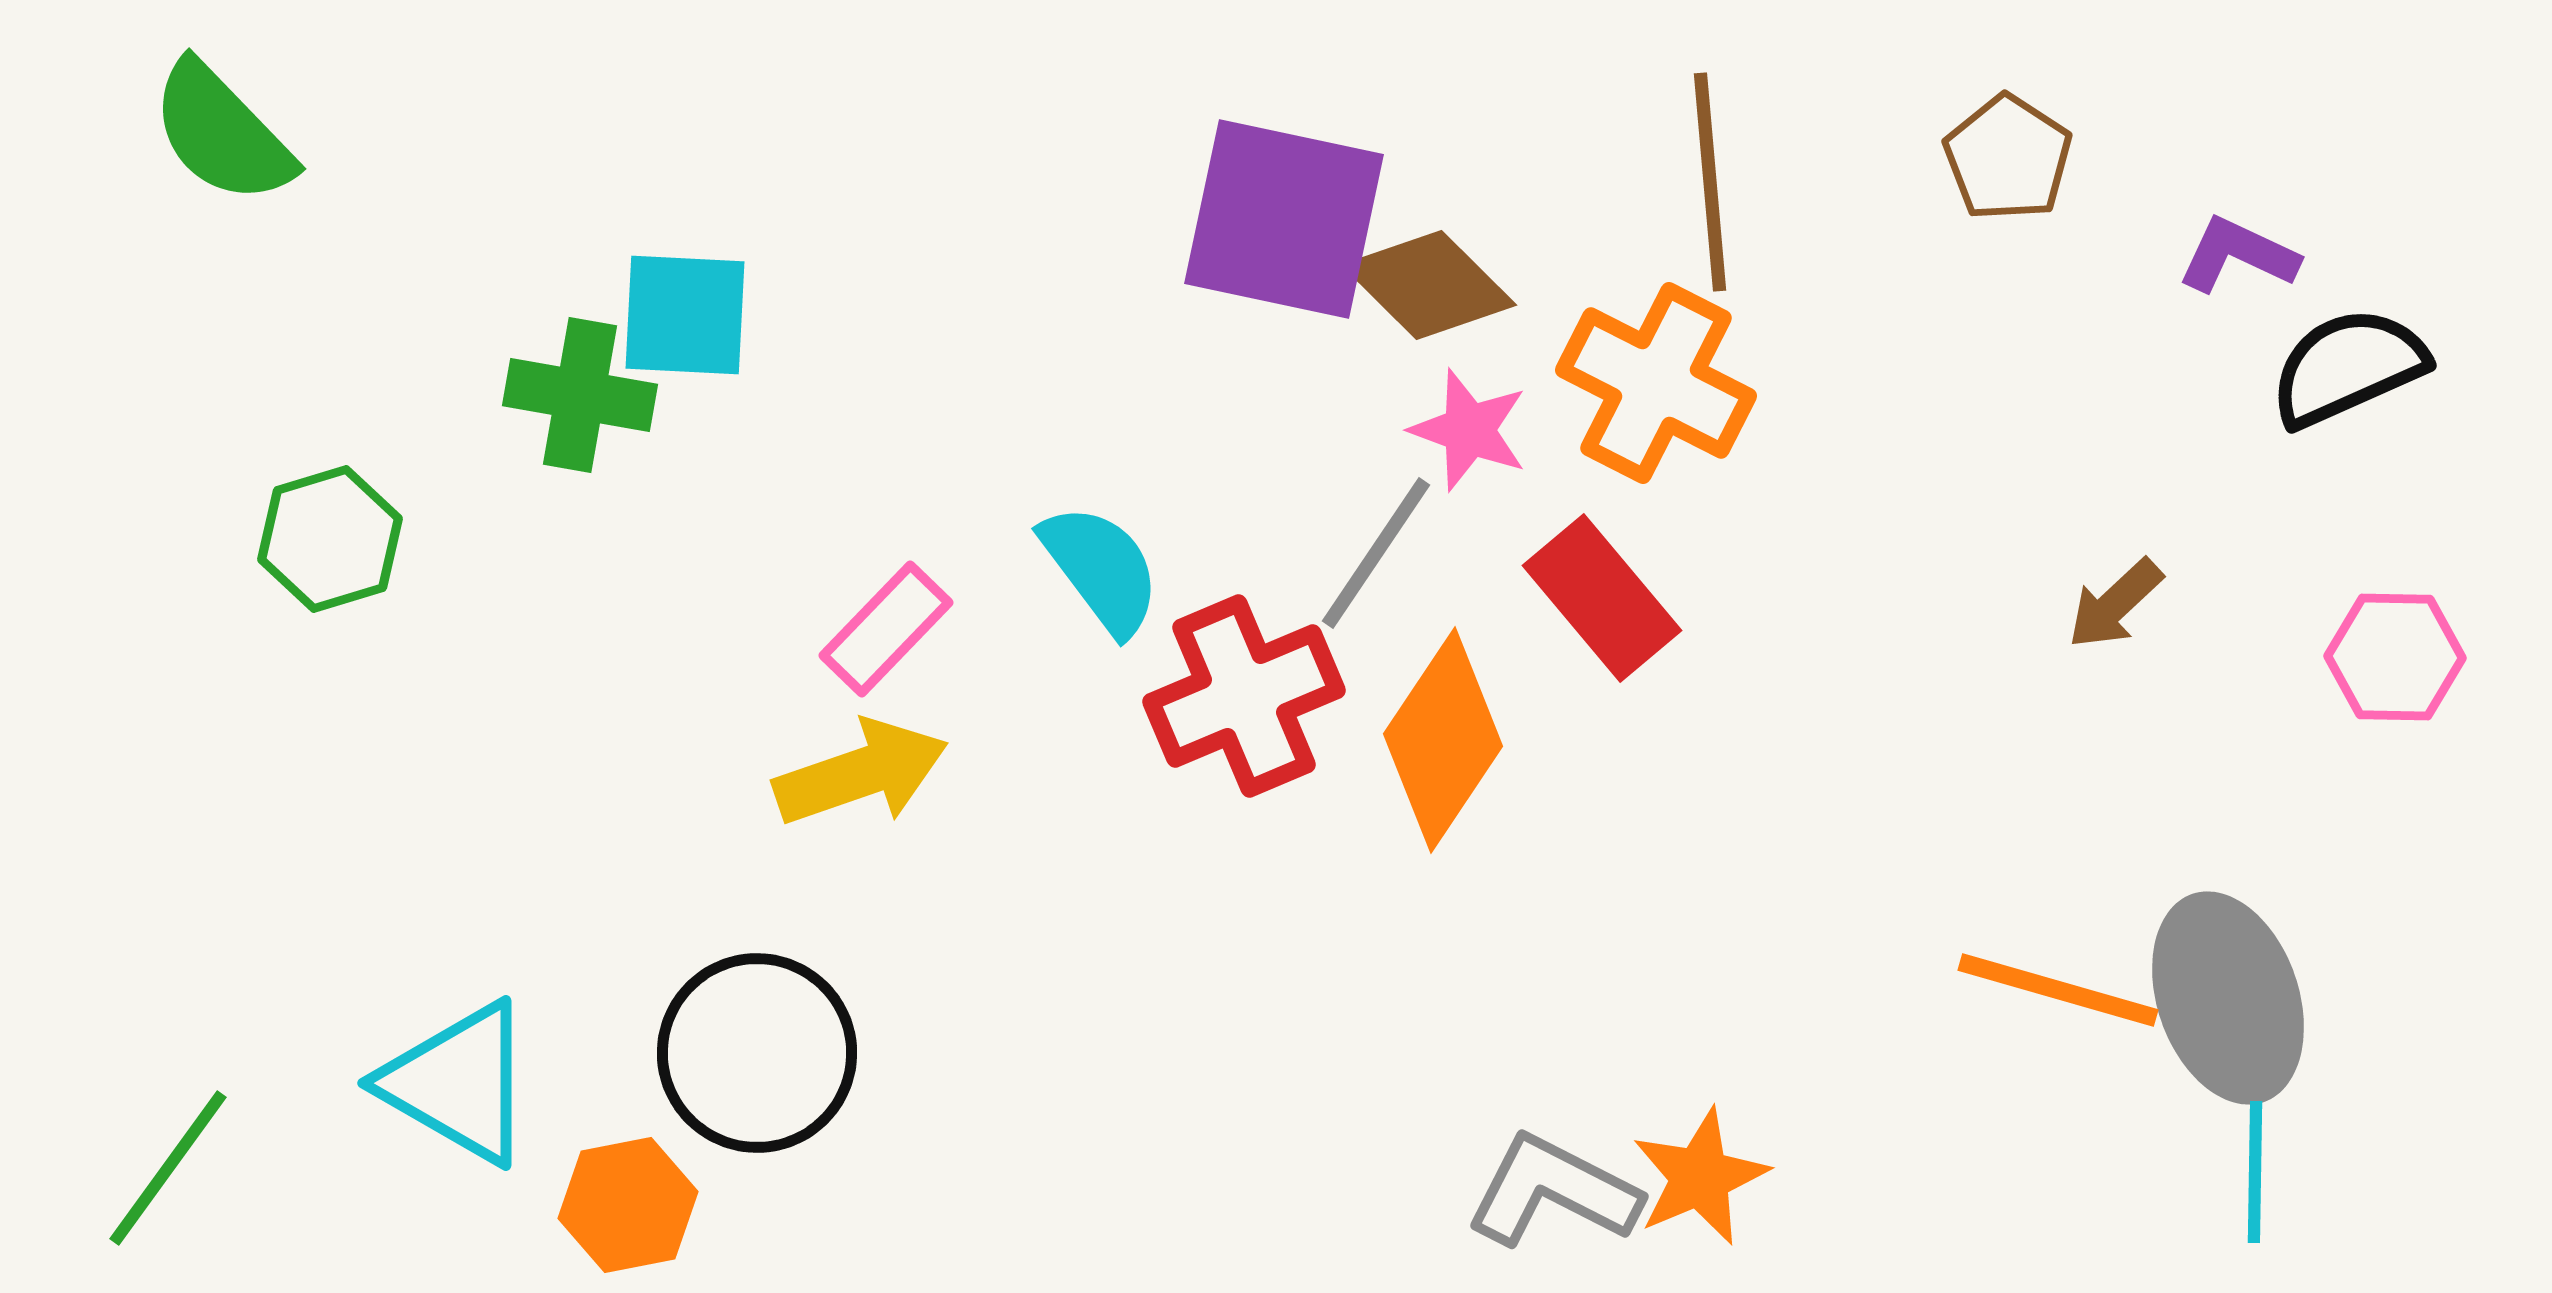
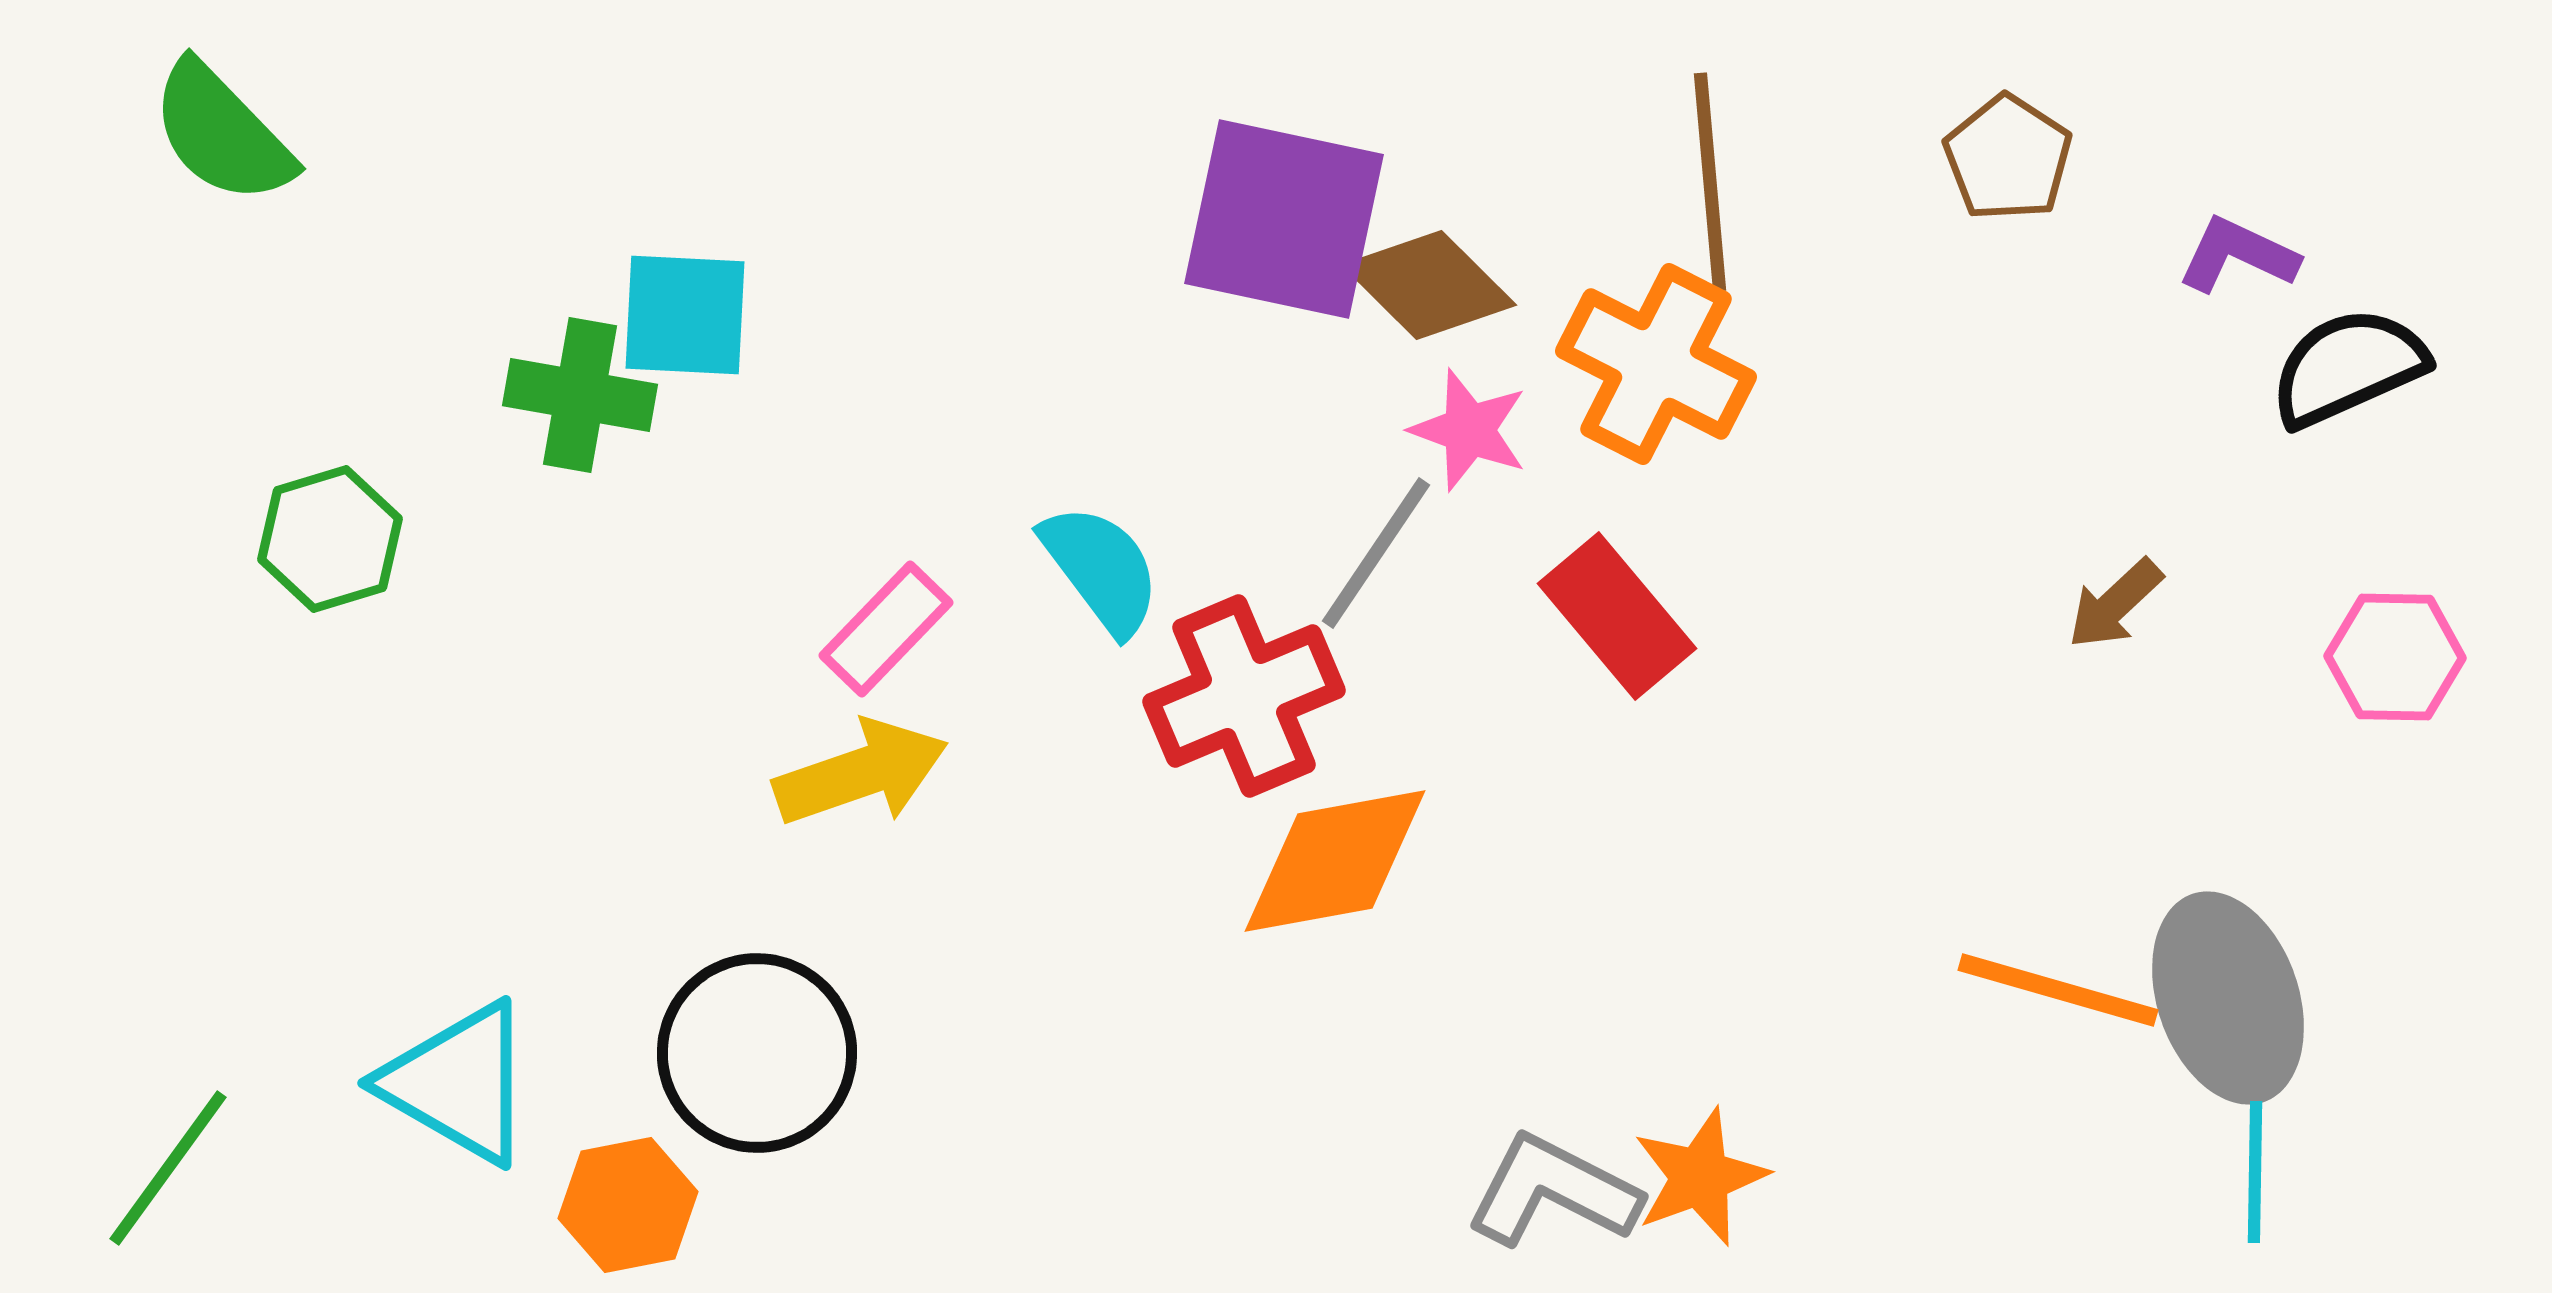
orange cross: moved 19 px up
red rectangle: moved 15 px right, 18 px down
orange diamond: moved 108 px left, 121 px down; rotated 46 degrees clockwise
orange star: rotated 3 degrees clockwise
